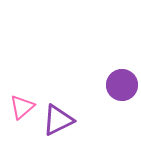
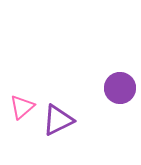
purple circle: moved 2 px left, 3 px down
